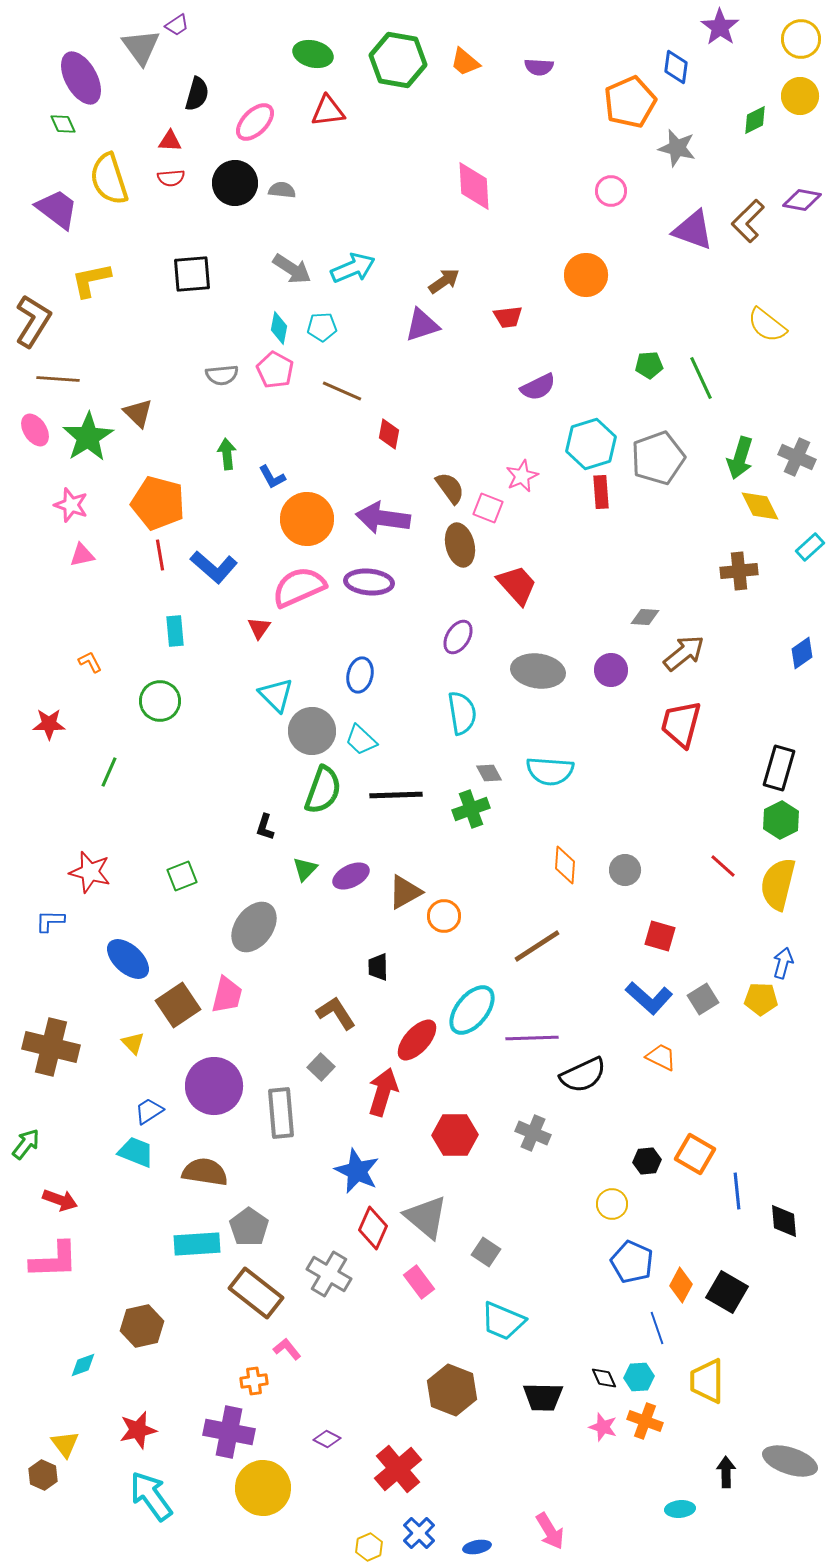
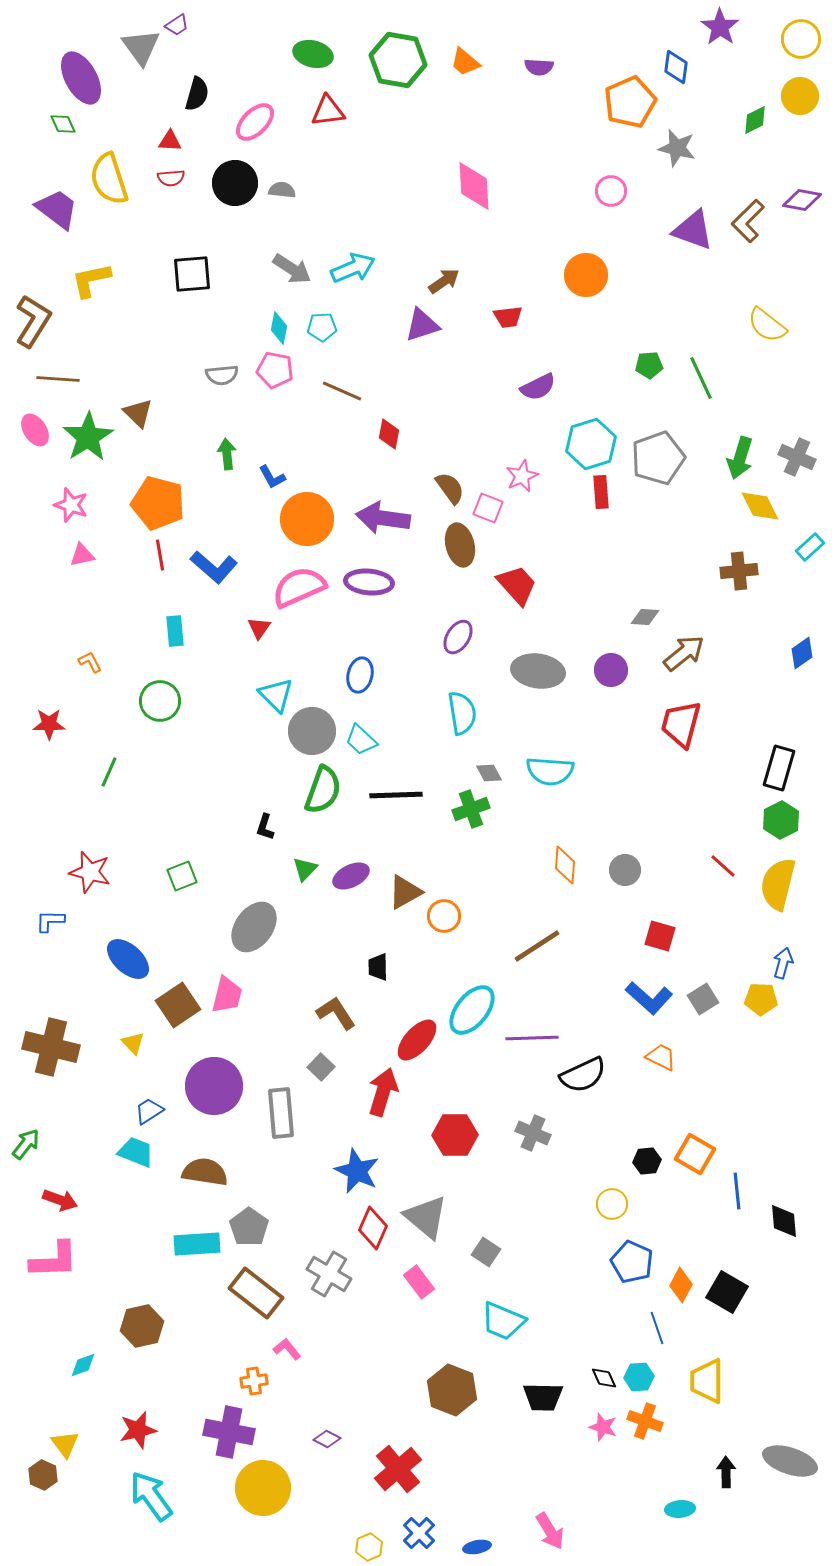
pink pentagon at (275, 370): rotated 18 degrees counterclockwise
